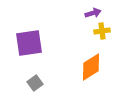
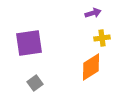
yellow cross: moved 7 px down
